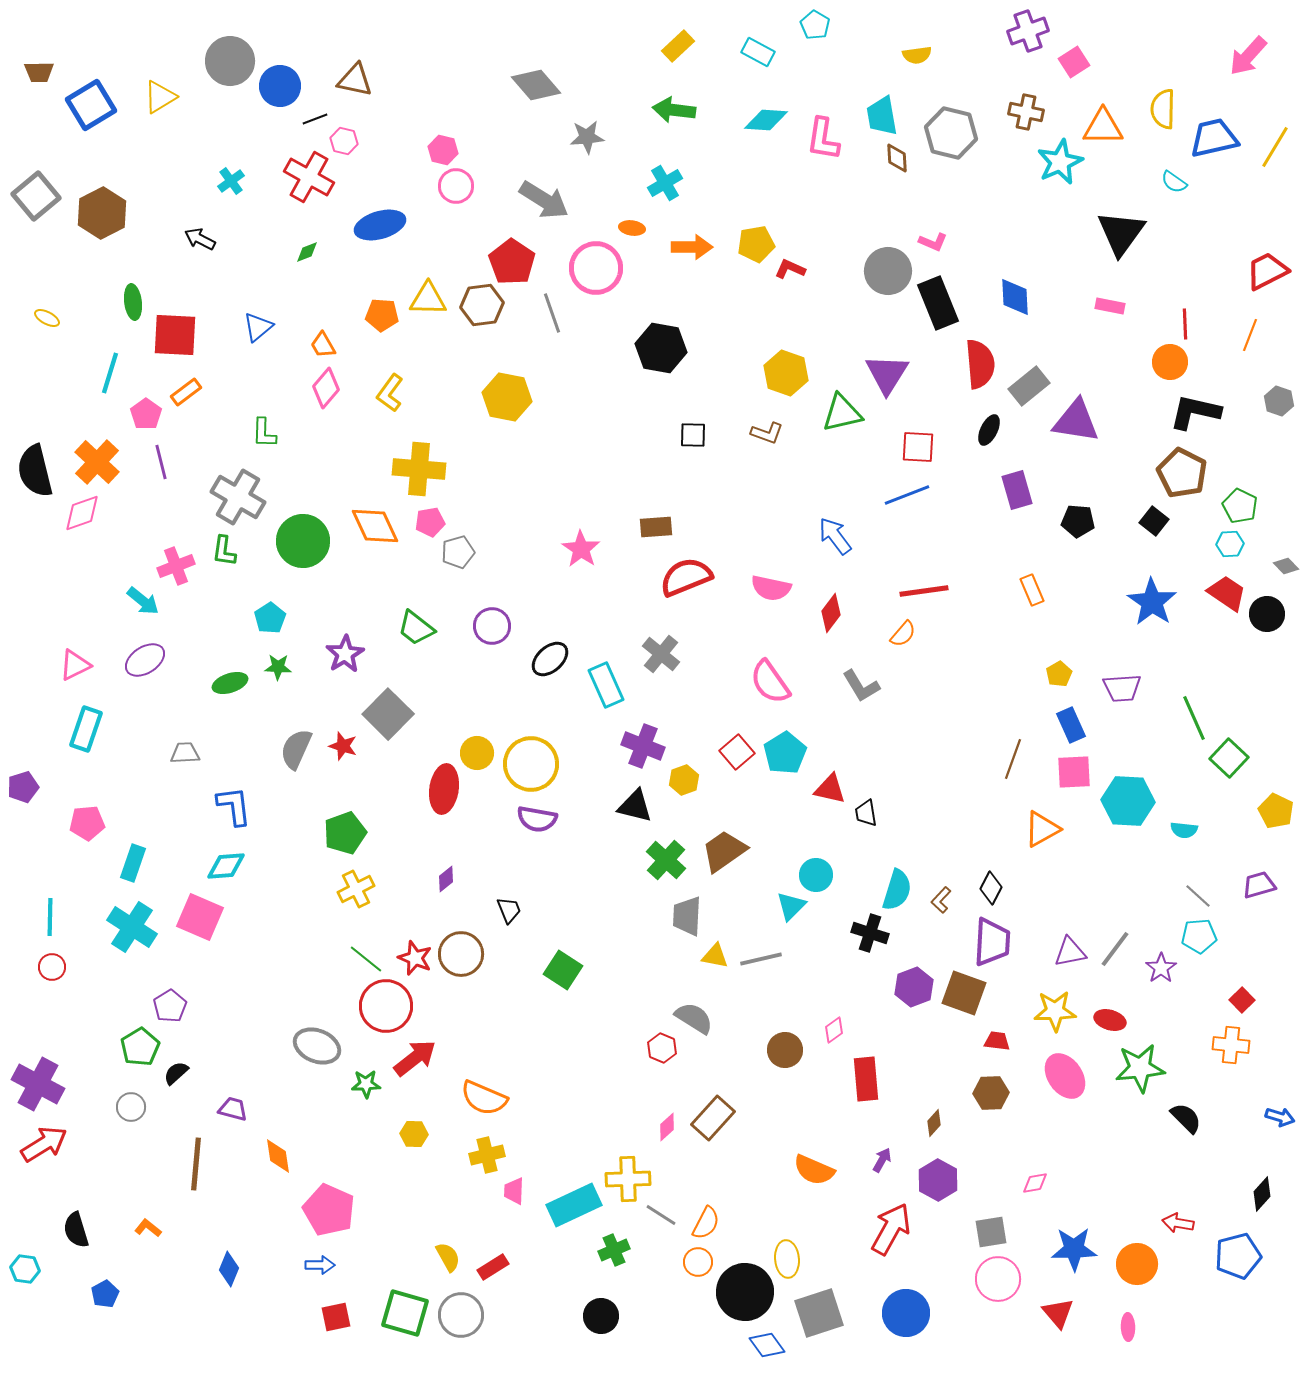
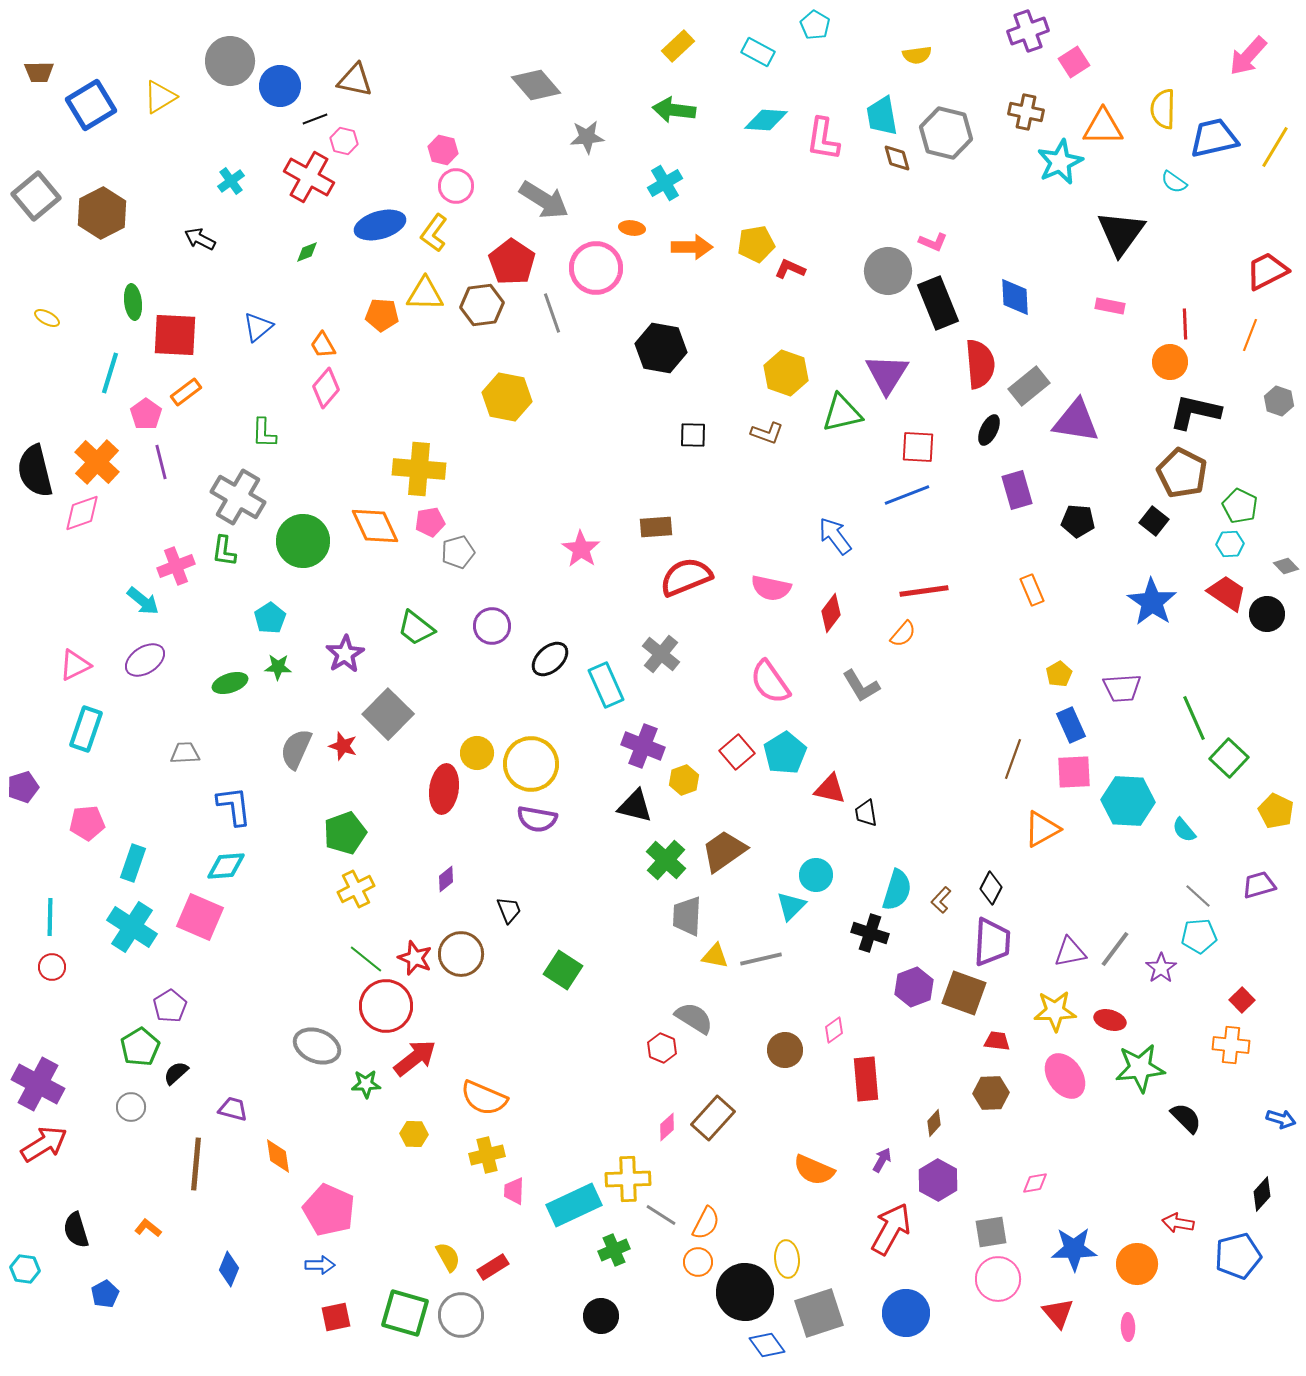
gray hexagon at (951, 133): moved 5 px left
brown diamond at (897, 158): rotated 12 degrees counterclockwise
yellow triangle at (428, 299): moved 3 px left, 5 px up
yellow L-shape at (390, 393): moved 44 px right, 160 px up
cyan semicircle at (1184, 830): rotated 44 degrees clockwise
blue arrow at (1280, 1117): moved 1 px right, 2 px down
